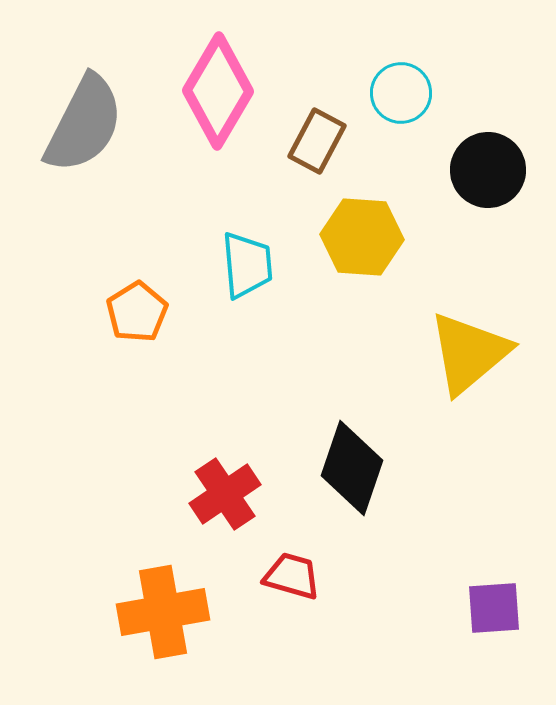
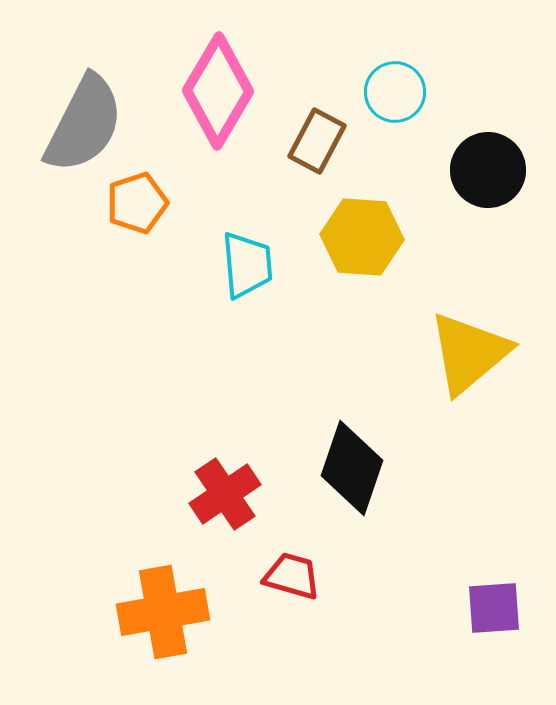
cyan circle: moved 6 px left, 1 px up
orange pentagon: moved 109 px up; rotated 14 degrees clockwise
